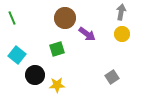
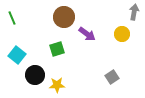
gray arrow: moved 13 px right
brown circle: moved 1 px left, 1 px up
